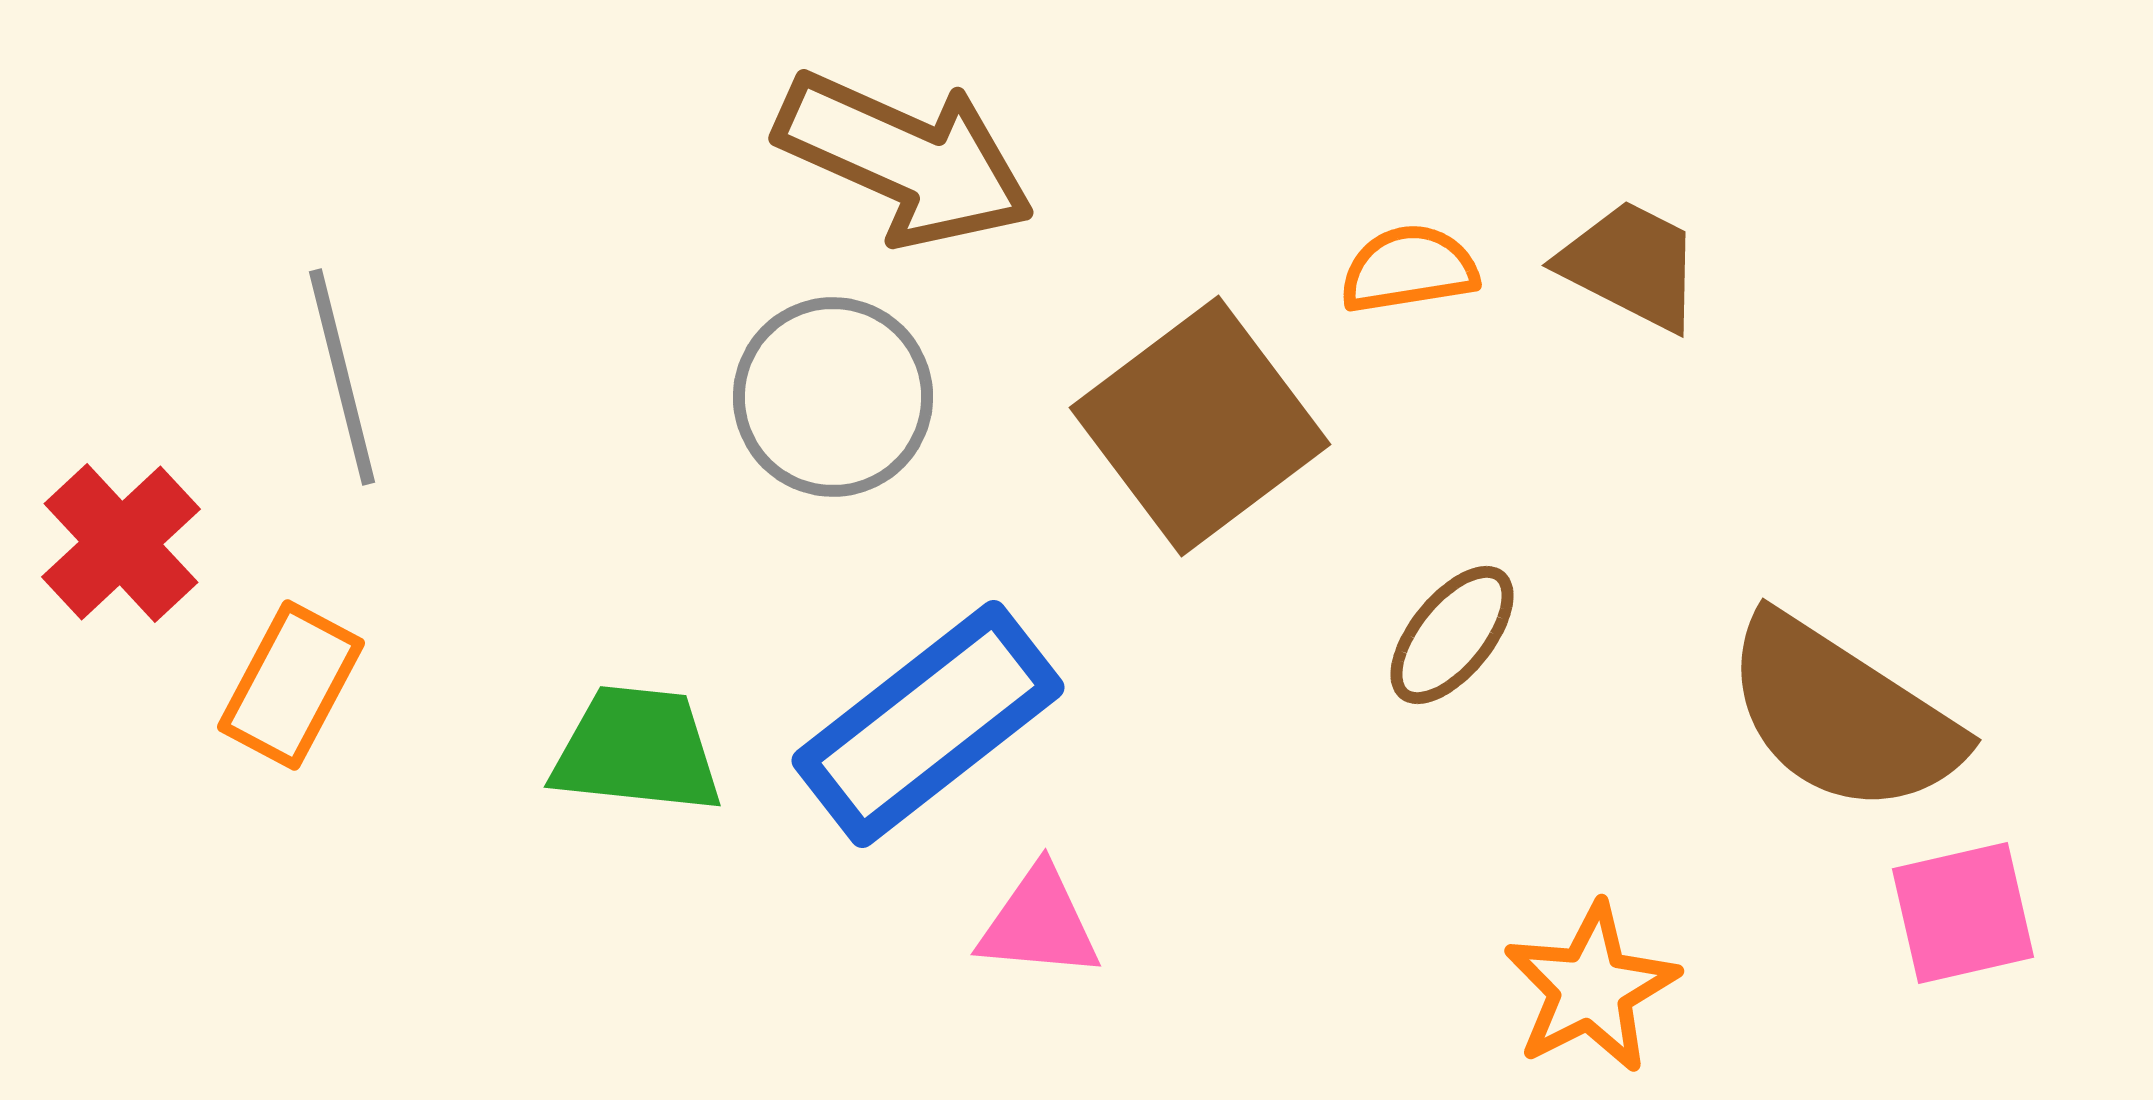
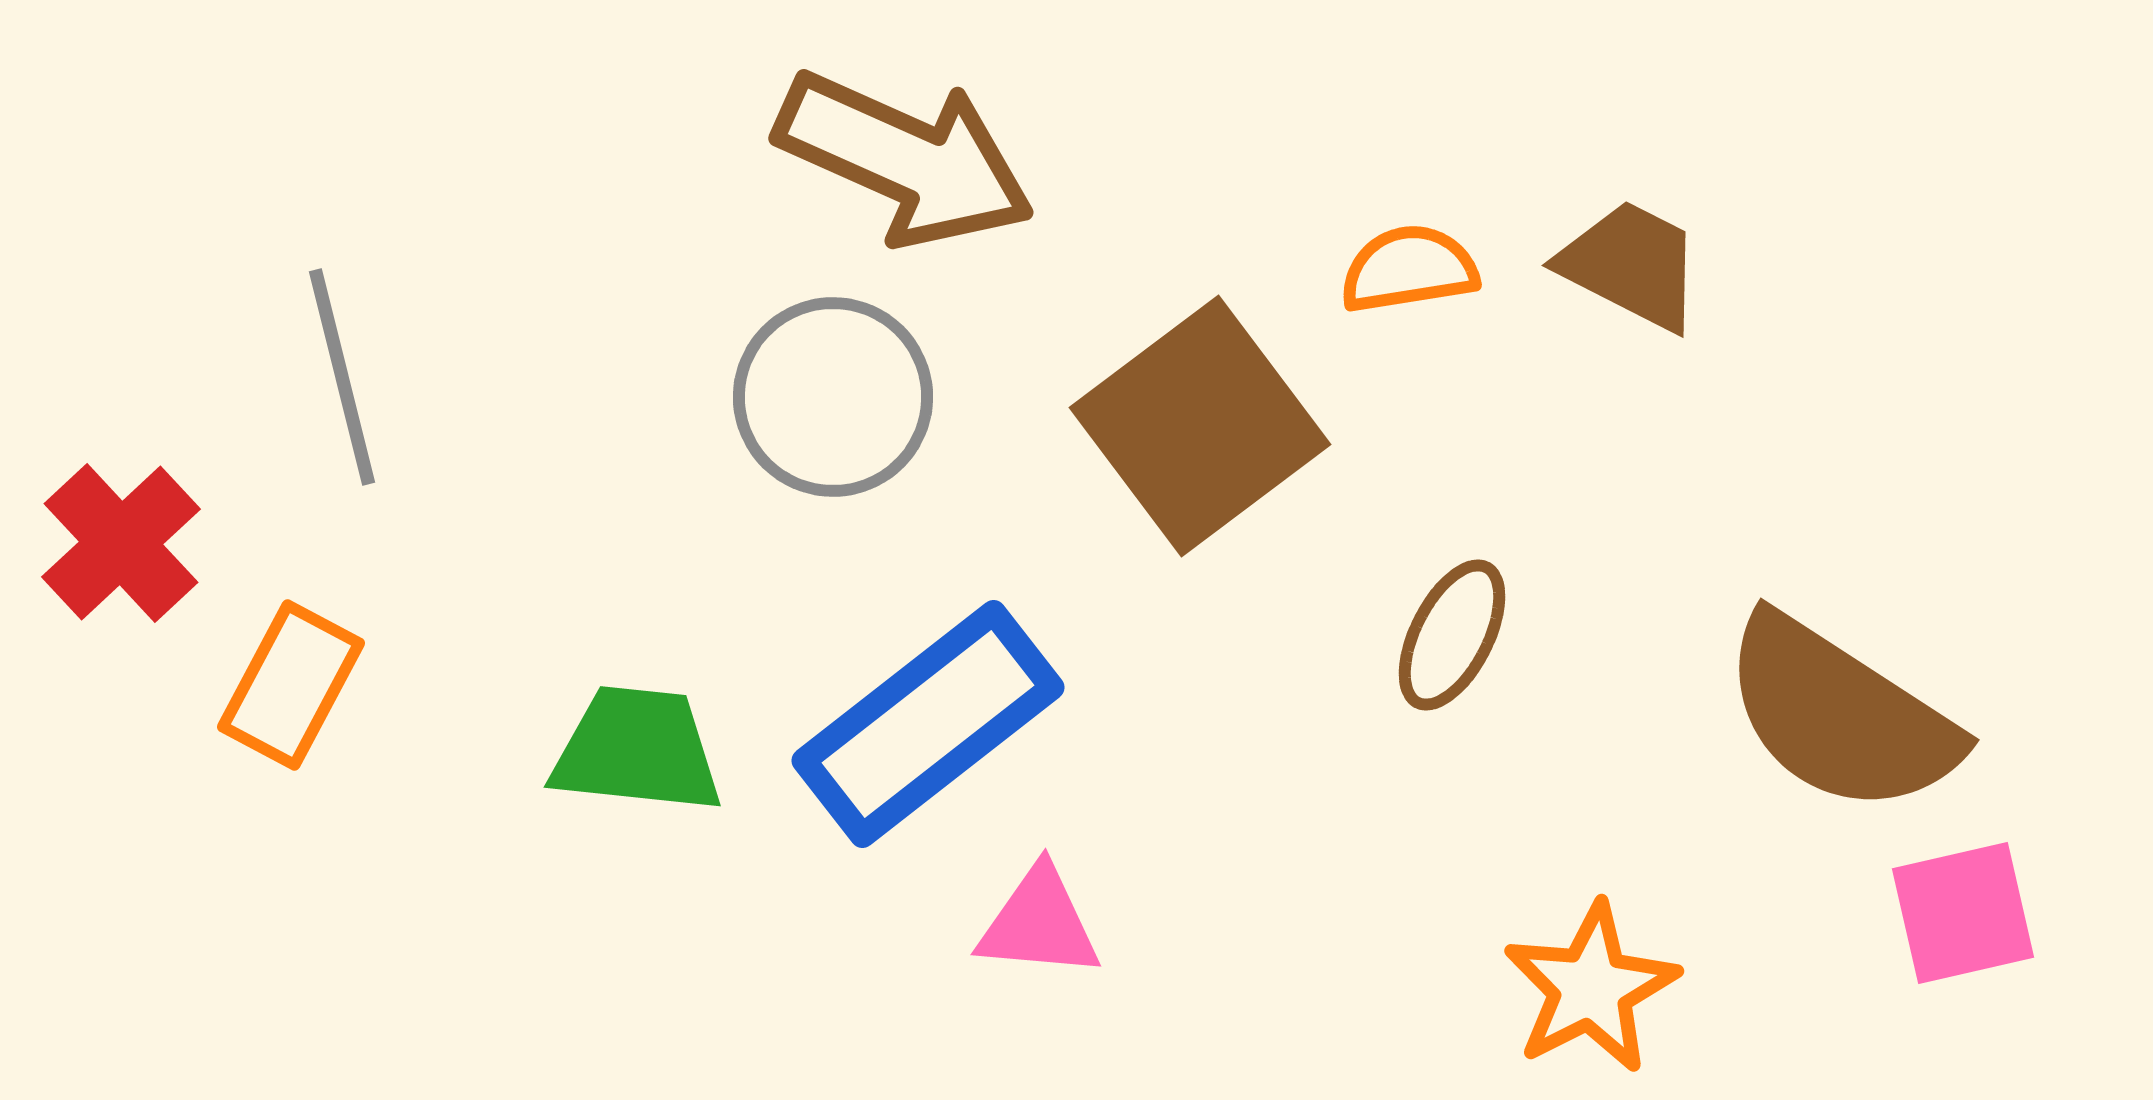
brown ellipse: rotated 12 degrees counterclockwise
brown semicircle: moved 2 px left
